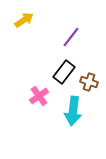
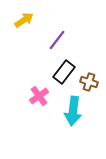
purple line: moved 14 px left, 3 px down
